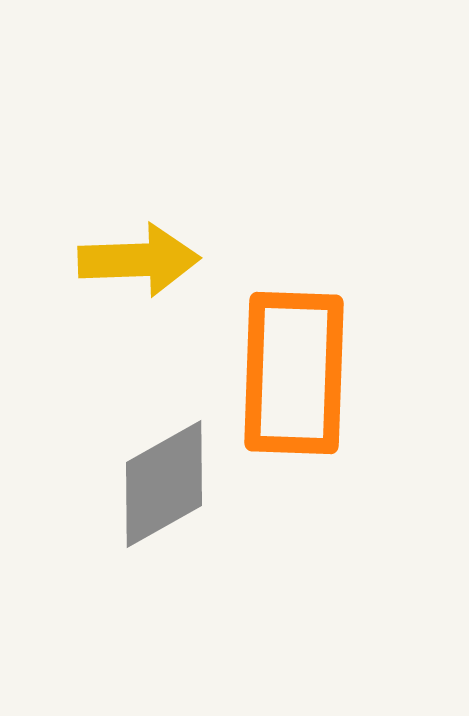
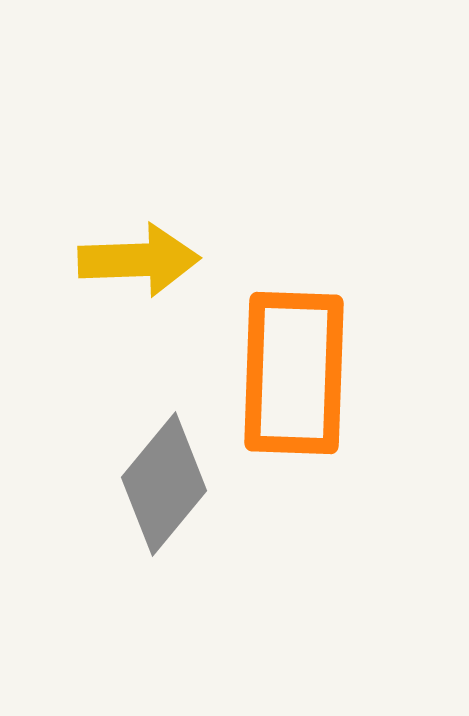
gray diamond: rotated 21 degrees counterclockwise
